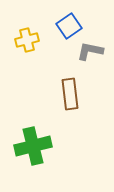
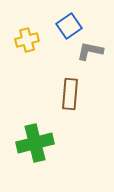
brown rectangle: rotated 12 degrees clockwise
green cross: moved 2 px right, 3 px up
